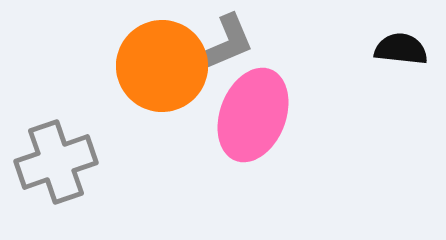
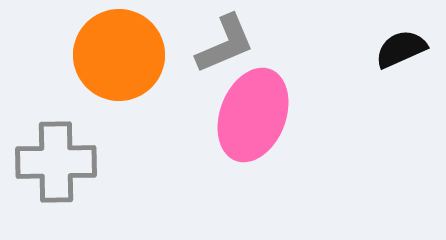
black semicircle: rotated 30 degrees counterclockwise
orange circle: moved 43 px left, 11 px up
gray cross: rotated 18 degrees clockwise
